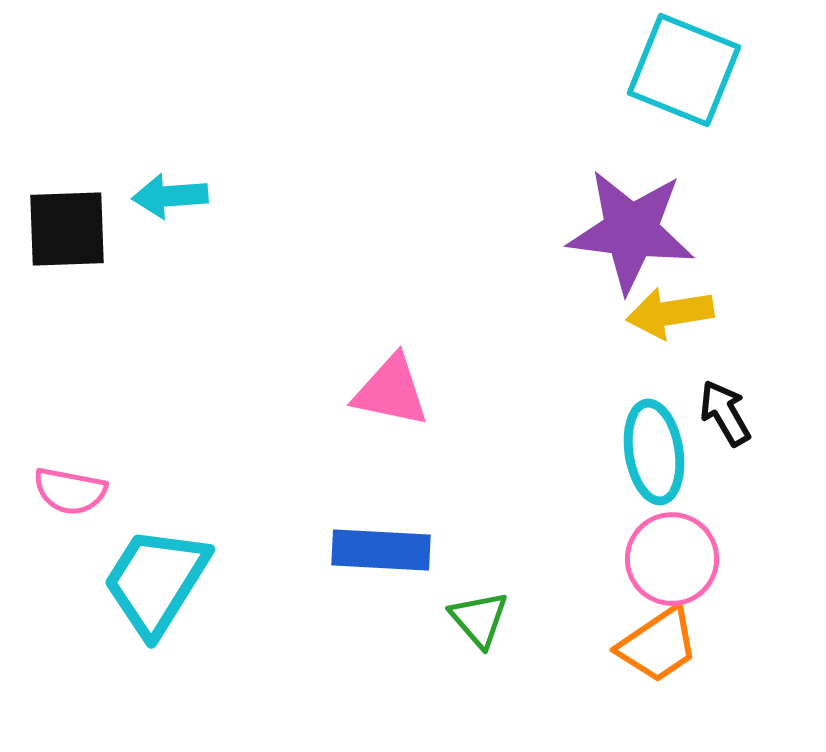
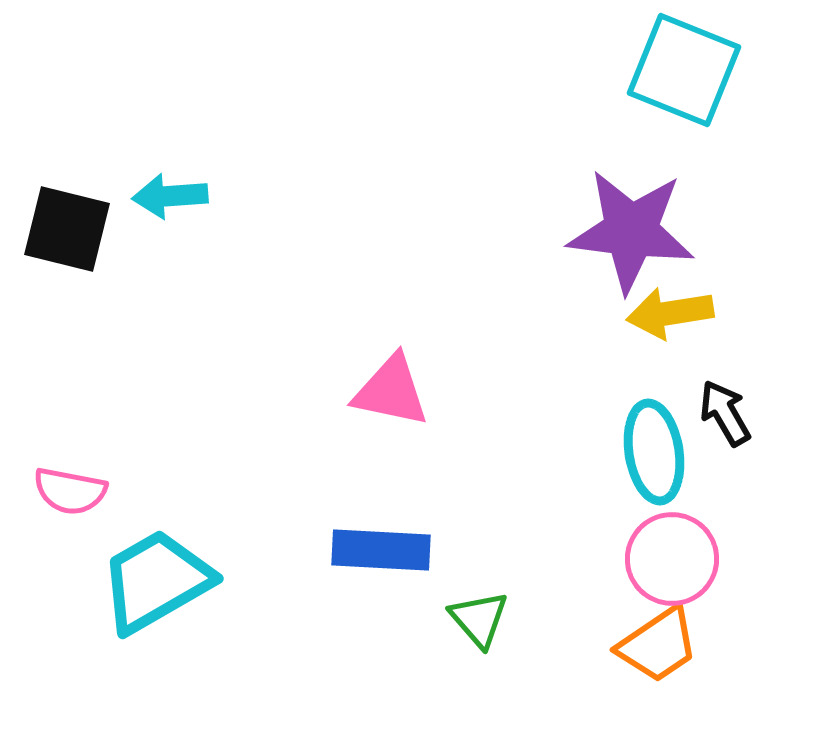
black square: rotated 16 degrees clockwise
cyan trapezoid: rotated 28 degrees clockwise
